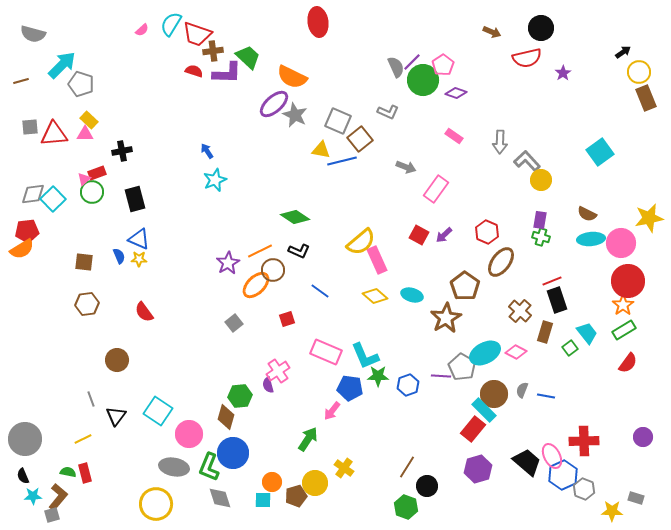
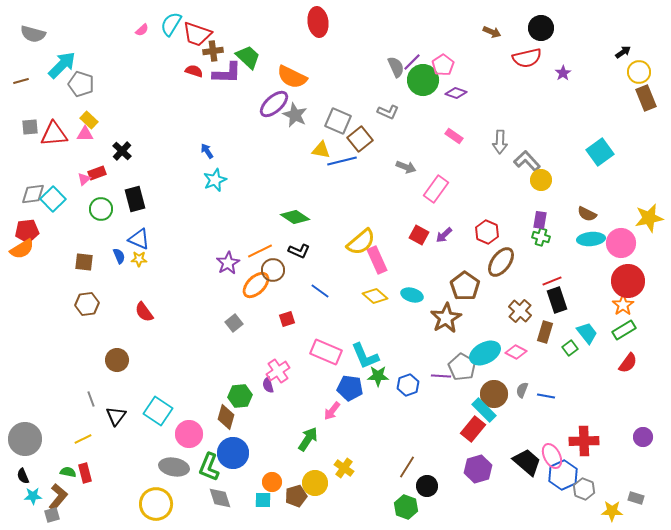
black cross at (122, 151): rotated 36 degrees counterclockwise
green circle at (92, 192): moved 9 px right, 17 px down
